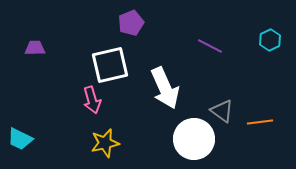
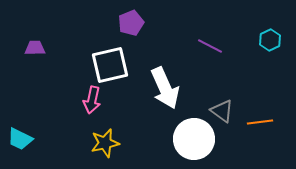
pink arrow: rotated 28 degrees clockwise
